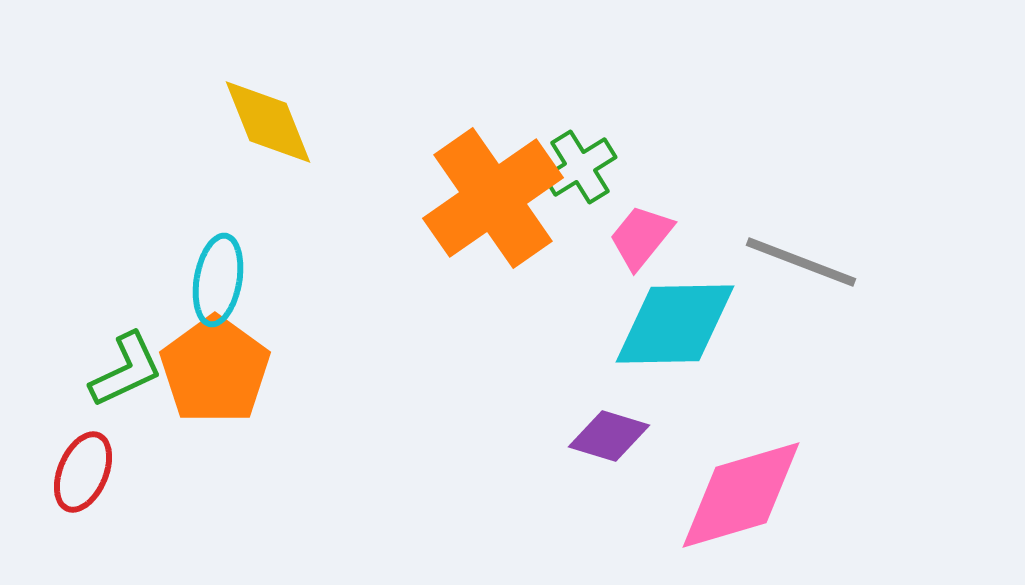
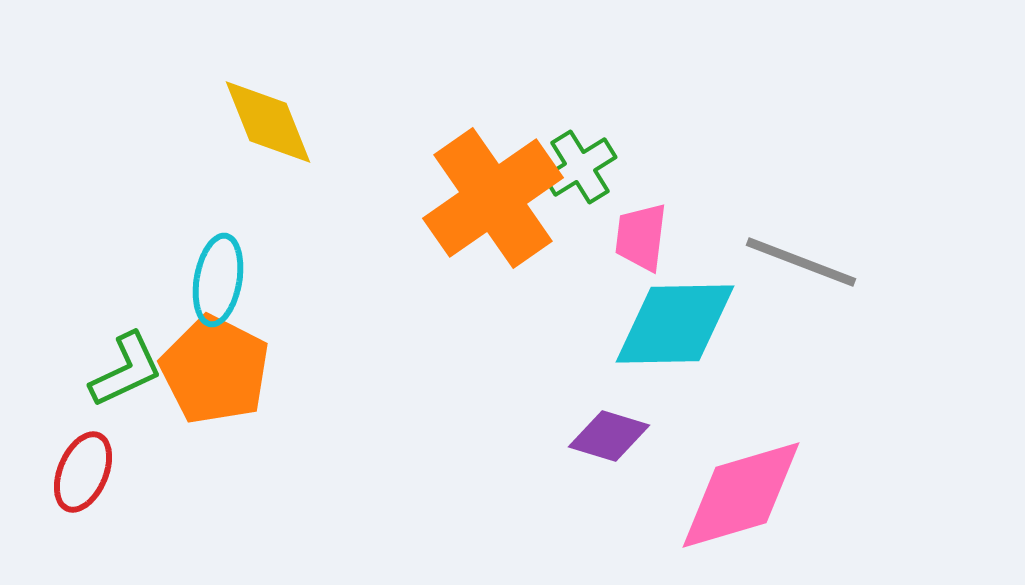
pink trapezoid: rotated 32 degrees counterclockwise
orange pentagon: rotated 9 degrees counterclockwise
